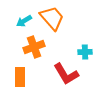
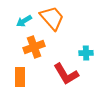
cyan cross: moved 1 px right, 1 px down
